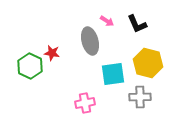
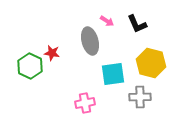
yellow hexagon: moved 3 px right
